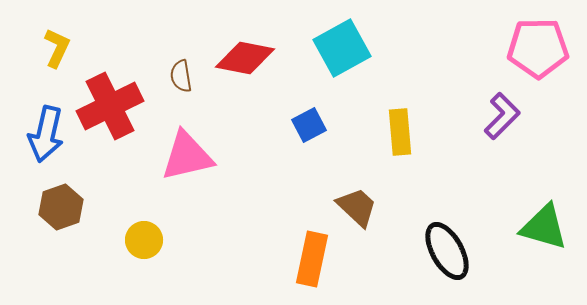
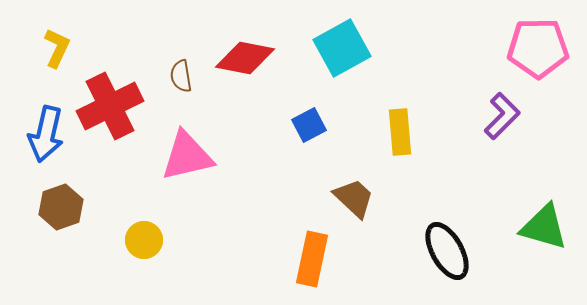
brown trapezoid: moved 3 px left, 9 px up
